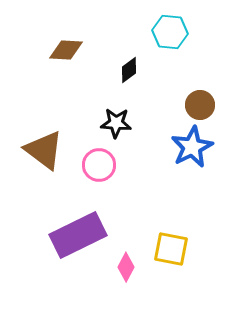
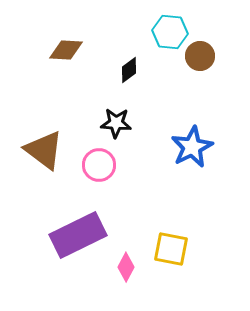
brown circle: moved 49 px up
